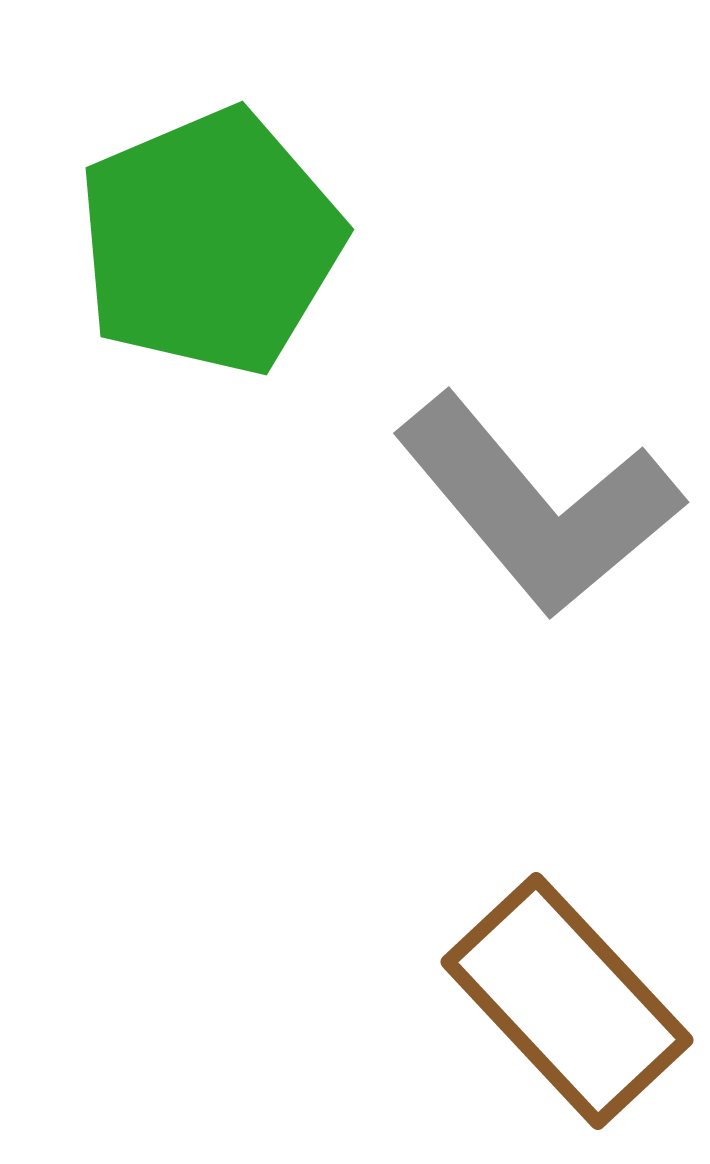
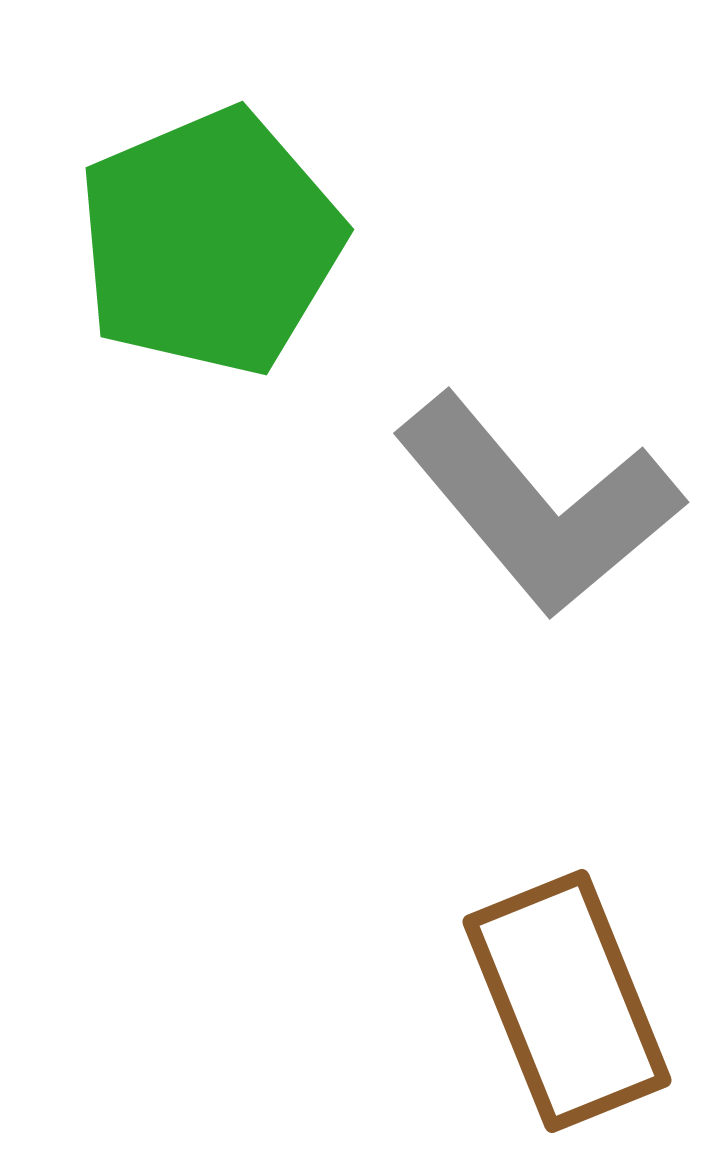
brown rectangle: rotated 21 degrees clockwise
